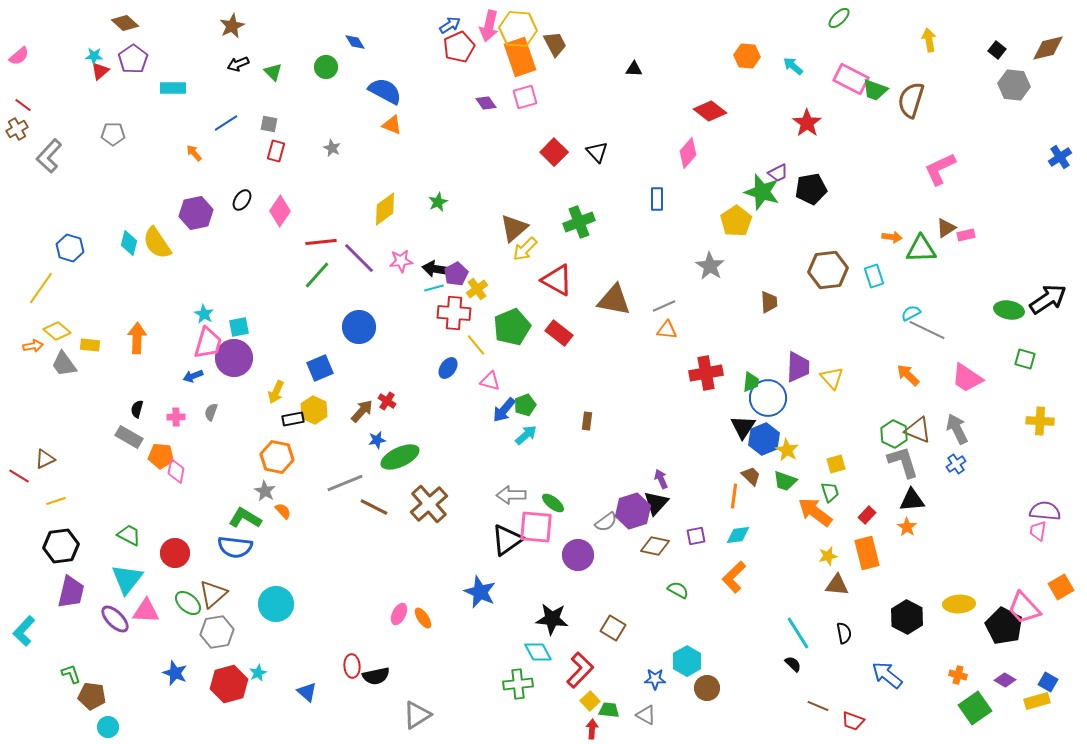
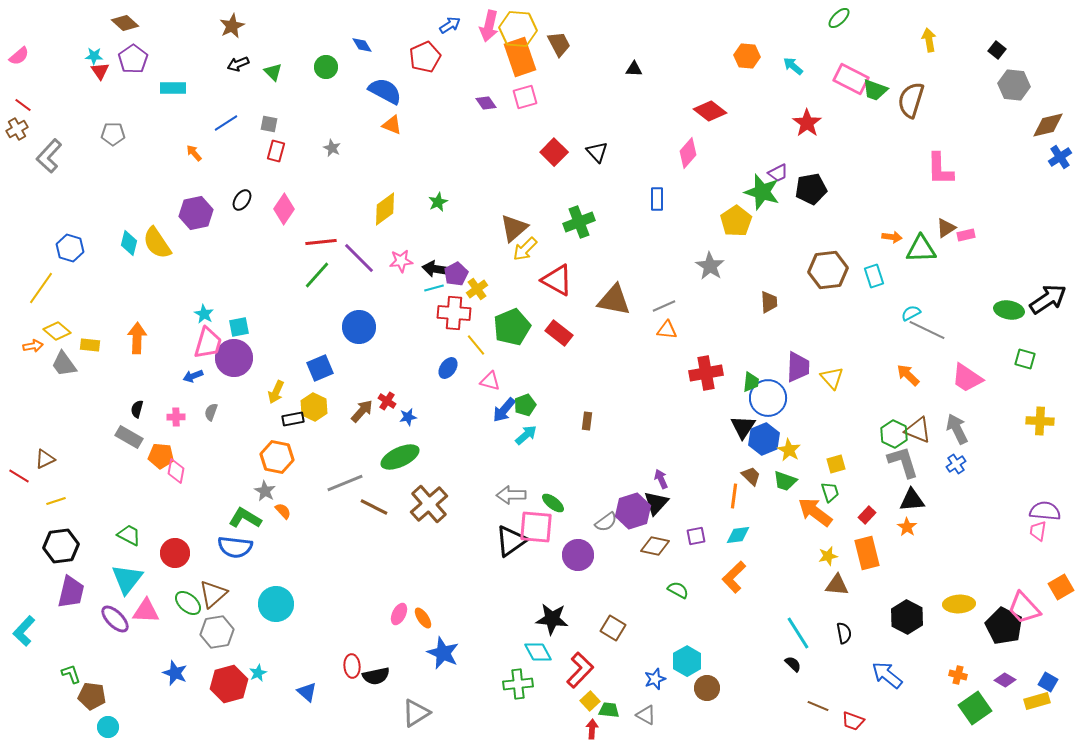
blue diamond at (355, 42): moved 7 px right, 3 px down
brown trapezoid at (555, 44): moved 4 px right
red pentagon at (459, 47): moved 34 px left, 10 px down
brown diamond at (1048, 48): moved 77 px down
red triangle at (100, 71): rotated 24 degrees counterclockwise
pink L-shape at (940, 169): rotated 66 degrees counterclockwise
pink diamond at (280, 211): moved 4 px right, 2 px up
yellow hexagon at (314, 410): moved 3 px up
blue star at (377, 440): moved 31 px right, 23 px up
yellow star at (787, 450): moved 2 px right
black triangle at (507, 540): moved 4 px right, 1 px down
blue star at (480, 592): moved 37 px left, 61 px down
blue star at (655, 679): rotated 20 degrees counterclockwise
gray triangle at (417, 715): moved 1 px left, 2 px up
